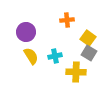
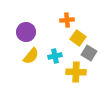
yellow square: moved 10 px left
yellow semicircle: rotated 72 degrees clockwise
